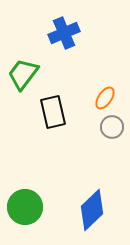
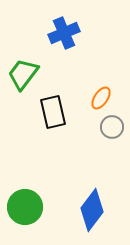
orange ellipse: moved 4 px left
blue diamond: rotated 9 degrees counterclockwise
